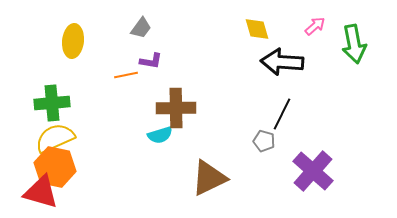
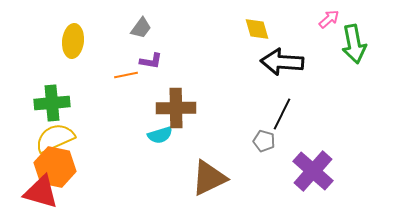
pink arrow: moved 14 px right, 7 px up
